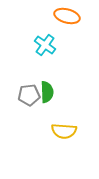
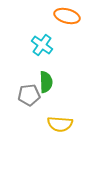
cyan cross: moved 3 px left
green semicircle: moved 1 px left, 10 px up
yellow semicircle: moved 4 px left, 7 px up
